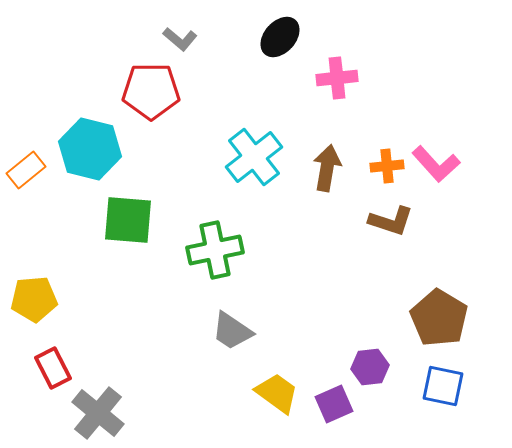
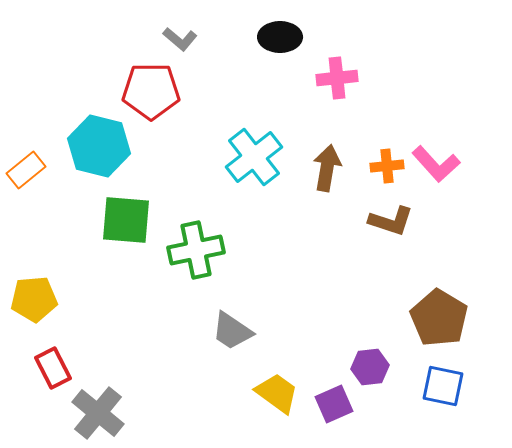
black ellipse: rotated 48 degrees clockwise
cyan hexagon: moved 9 px right, 3 px up
green square: moved 2 px left
green cross: moved 19 px left
